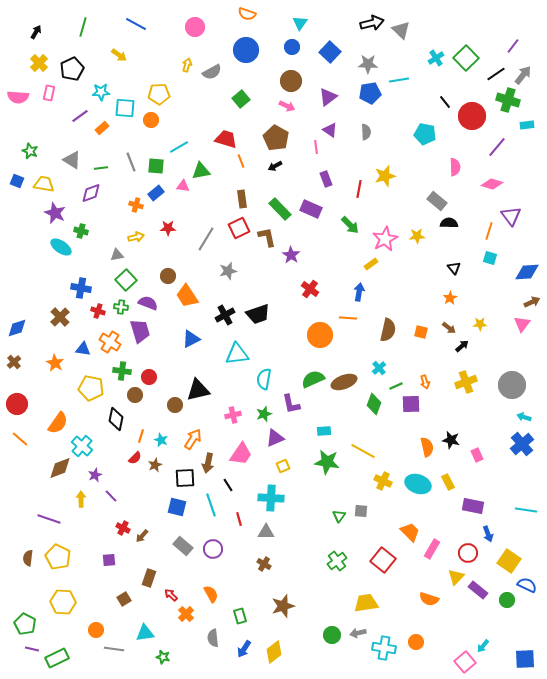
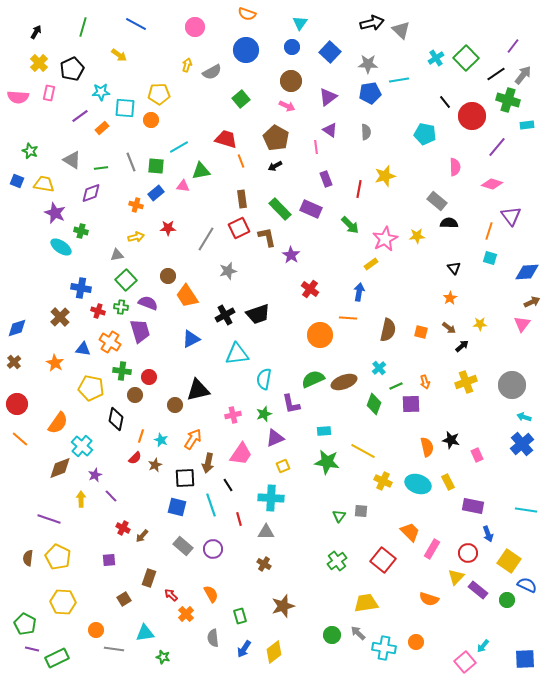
gray arrow at (358, 633): rotated 56 degrees clockwise
